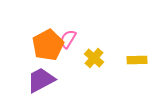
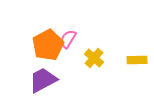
purple trapezoid: moved 2 px right
